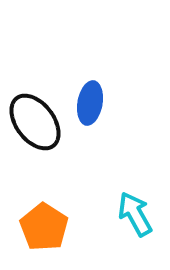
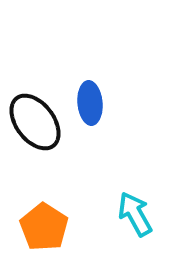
blue ellipse: rotated 15 degrees counterclockwise
